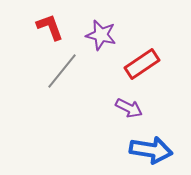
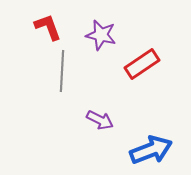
red L-shape: moved 2 px left
gray line: rotated 36 degrees counterclockwise
purple arrow: moved 29 px left, 12 px down
blue arrow: rotated 30 degrees counterclockwise
